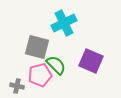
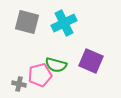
gray square: moved 10 px left, 25 px up
green semicircle: rotated 150 degrees clockwise
gray cross: moved 2 px right, 2 px up
